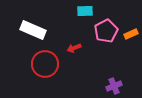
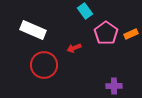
cyan rectangle: rotated 56 degrees clockwise
pink pentagon: moved 2 px down; rotated 10 degrees counterclockwise
red circle: moved 1 px left, 1 px down
purple cross: rotated 21 degrees clockwise
